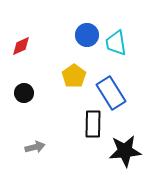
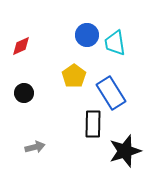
cyan trapezoid: moved 1 px left
black star: rotated 12 degrees counterclockwise
